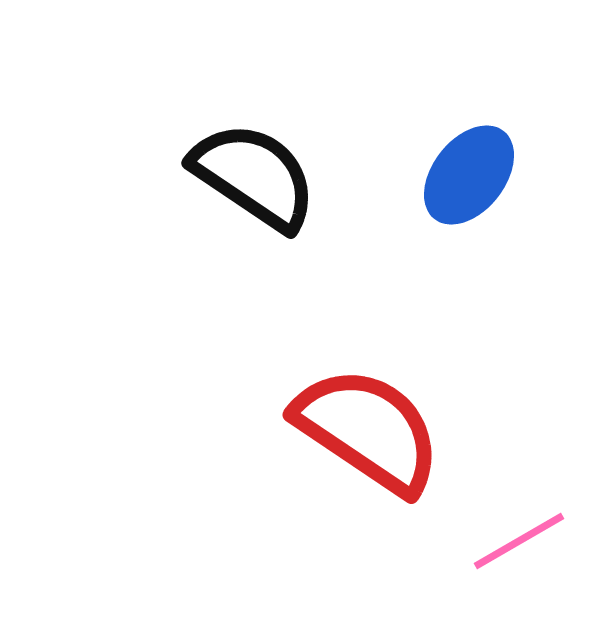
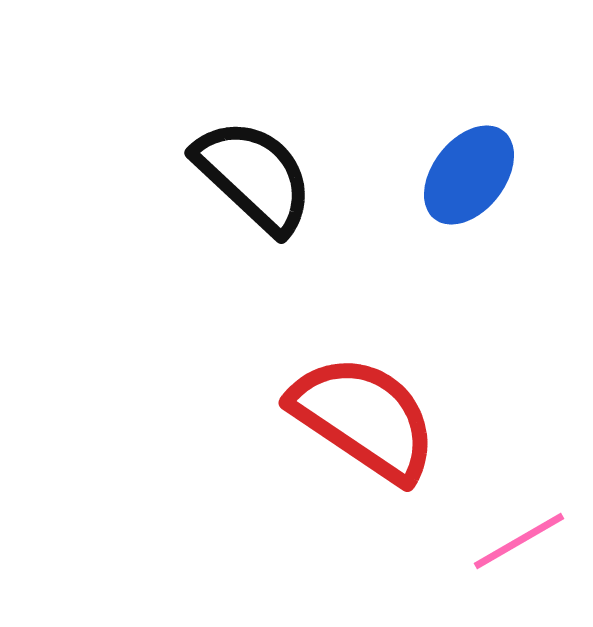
black semicircle: rotated 9 degrees clockwise
red semicircle: moved 4 px left, 12 px up
